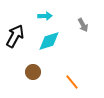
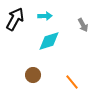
black arrow: moved 17 px up
brown circle: moved 3 px down
